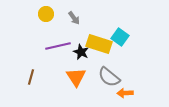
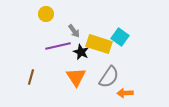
gray arrow: moved 13 px down
gray semicircle: rotated 95 degrees counterclockwise
